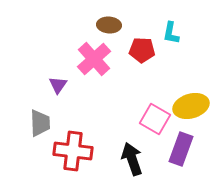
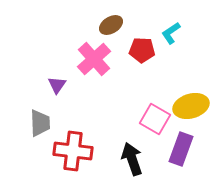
brown ellipse: moved 2 px right; rotated 35 degrees counterclockwise
cyan L-shape: rotated 45 degrees clockwise
purple triangle: moved 1 px left
